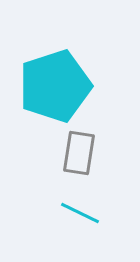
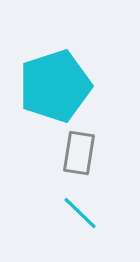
cyan line: rotated 18 degrees clockwise
